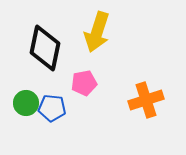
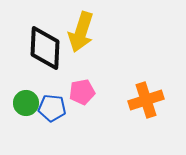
yellow arrow: moved 16 px left
black diamond: rotated 9 degrees counterclockwise
pink pentagon: moved 2 px left, 9 px down
